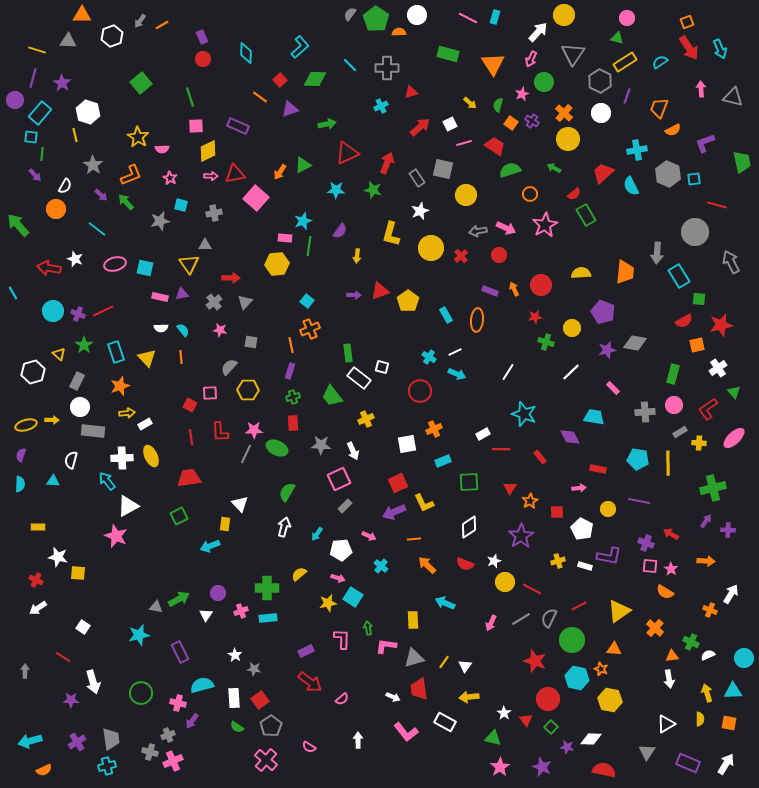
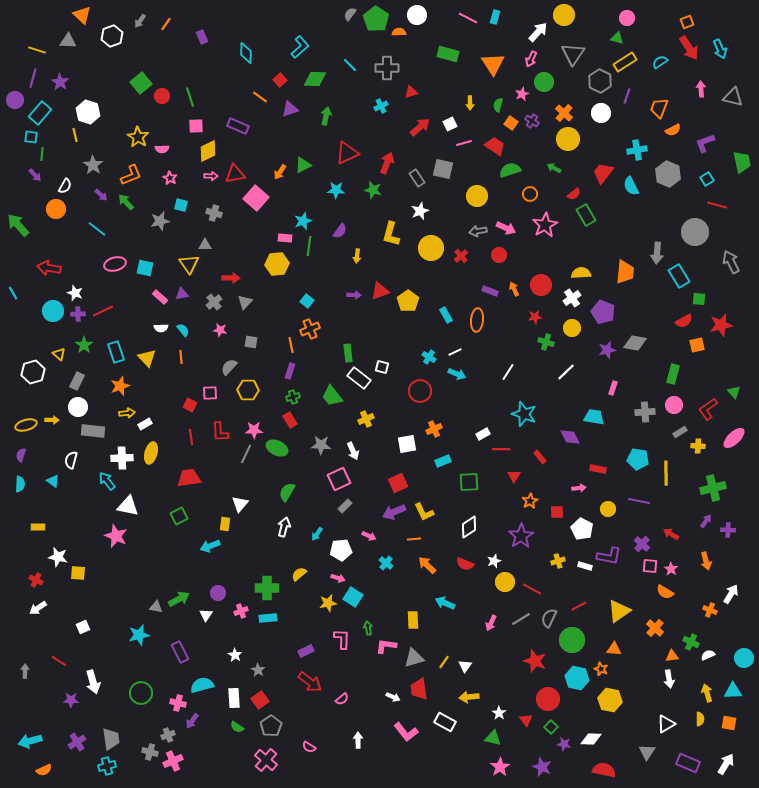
orange triangle at (82, 15): rotated 42 degrees clockwise
orange line at (162, 25): moved 4 px right, 1 px up; rotated 24 degrees counterclockwise
red circle at (203, 59): moved 41 px left, 37 px down
purple star at (62, 83): moved 2 px left, 1 px up
yellow arrow at (470, 103): rotated 48 degrees clockwise
green arrow at (327, 124): moved 1 px left, 8 px up; rotated 66 degrees counterclockwise
red trapezoid at (603, 173): rotated 10 degrees counterclockwise
cyan square at (694, 179): moved 13 px right; rotated 24 degrees counterclockwise
yellow circle at (466, 195): moved 11 px right, 1 px down
gray cross at (214, 213): rotated 28 degrees clockwise
white star at (75, 259): moved 34 px down
pink rectangle at (160, 297): rotated 28 degrees clockwise
purple cross at (78, 314): rotated 24 degrees counterclockwise
white cross at (718, 368): moved 146 px left, 70 px up
white line at (571, 372): moved 5 px left
pink rectangle at (613, 388): rotated 64 degrees clockwise
white circle at (80, 407): moved 2 px left
red rectangle at (293, 423): moved 3 px left, 3 px up; rotated 28 degrees counterclockwise
yellow cross at (699, 443): moved 1 px left, 3 px down
yellow ellipse at (151, 456): moved 3 px up; rotated 40 degrees clockwise
yellow line at (668, 463): moved 2 px left, 10 px down
cyan triangle at (53, 481): rotated 32 degrees clockwise
red triangle at (510, 488): moved 4 px right, 12 px up
yellow L-shape at (424, 503): moved 9 px down
white triangle at (240, 504): rotated 24 degrees clockwise
white triangle at (128, 506): rotated 40 degrees clockwise
purple cross at (646, 543): moved 4 px left, 1 px down; rotated 21 degrees clockwise
orange arrow at (706, 561): rotated 72 degrees clockwise
cyan cross at (381, 566): moved 5 px right, 3 px up
white square at (83, 627): rotated 32 degrees clockwise
red line at (63, 657): moved 4 px left, 4 px down
gray star at (254, 669): moved 4 px right, 1 px down; rotated 24 degrees clockwise
white star at (504, 713): moved 5 px left
purple star at (567, 747): moved 3 px left, 3 px up
